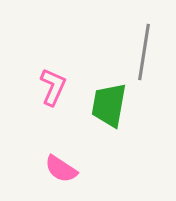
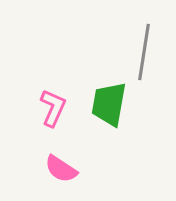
pink L-shape: moved 21 px down
green trapezoid: moved 1 px up
